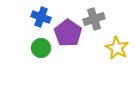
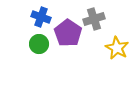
green circle: moved 2 px left, 4 px up
